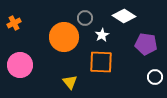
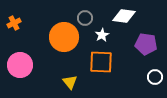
white diamond: rotated 25 degrees counterclockwise
